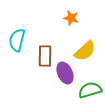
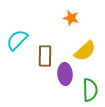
cyan semicircle: rotated 30 degrees clockwise
purple ellipse: moved 1 px down; rotated 20 degrees clockwise
green semicircle: rotated 105 degrees clockwise
